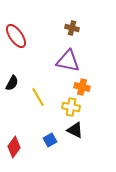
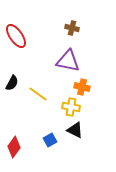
yellow line: moved 3 px up; rotated 24 degrees counterclockwise
